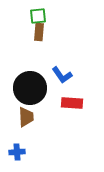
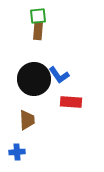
brown rectangle: moved 1 px left, 1 px up
blue L-shape: moved 3 px left
black circle: moved 4 px right, 9 px up
red rectangle: moved 1 px left, 1 px up
brown trapezoid: moved 1 px right, 3 px down
